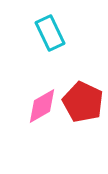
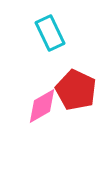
red pentagon: moved 7 px left, 12 px up
